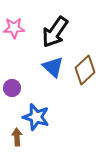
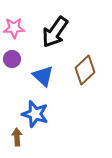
blue triangle: moved 10 px left, 9 px down
purple circle: moved 29 px up
blue star: moved 1 px left, 3 px up
